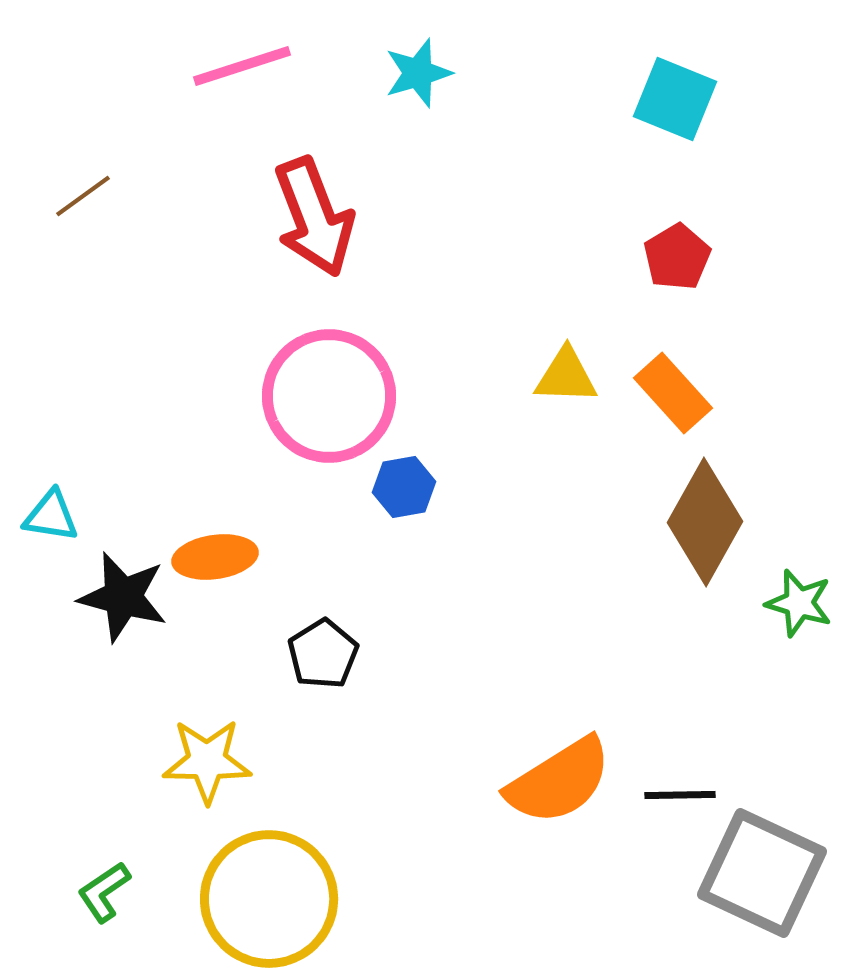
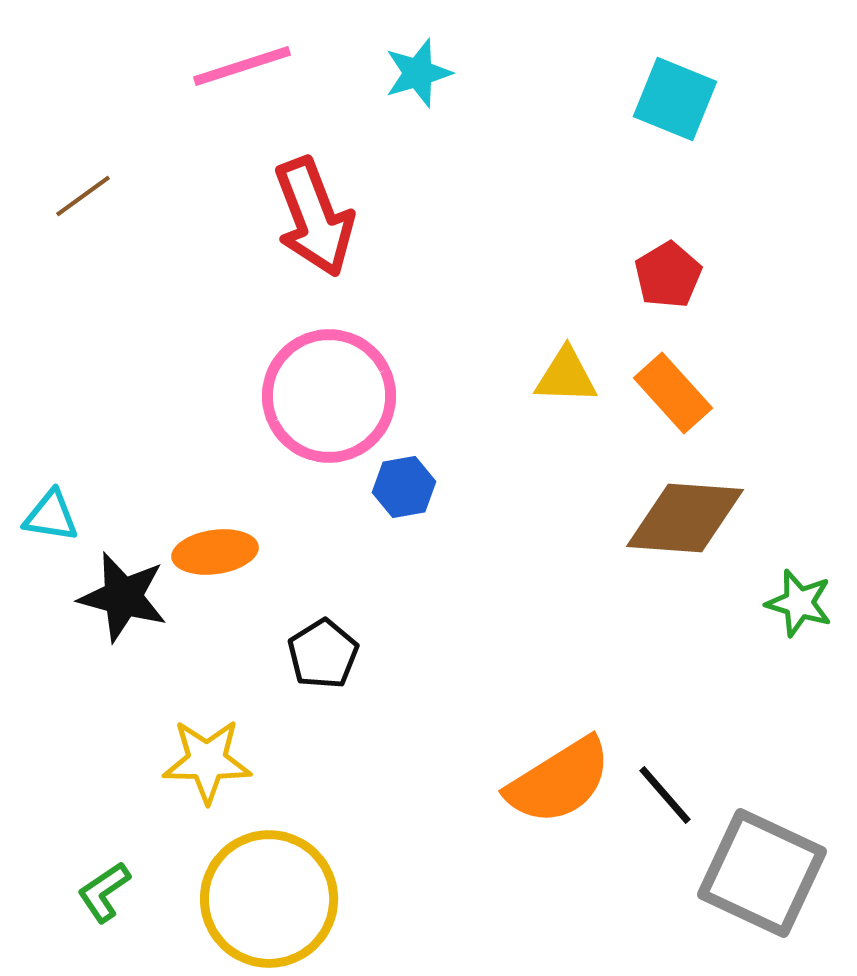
red pentagon: moved 9 px left, 18 px down
brown diamond: moved 20 px left, 4 px up; rotated 65 degrees clockwise
orange ellipse: moved 5 px up
black line: moved 15 px left; rotated 50 degrees clockwise
